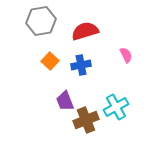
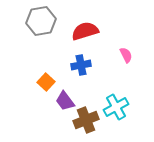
orange square: moved 4 px left, 21 px down
purple trapezoid: rotated 15 degrees counterclockwise
